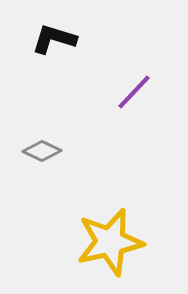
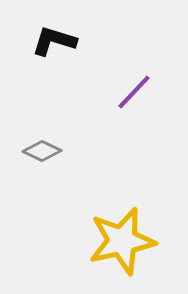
black L-shape: moved 2 px down
yellow star: moved 12 px right, 1 px up
